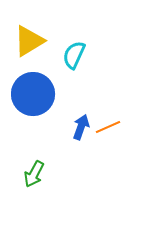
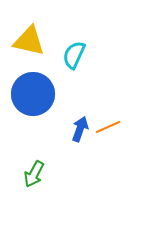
yellow triangle: rotated 44 degrees clockwise
blue arrow: moved 1 px left, 2 px down
